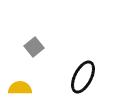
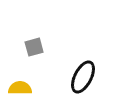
gray square: rotated 24 degrees clockwise
